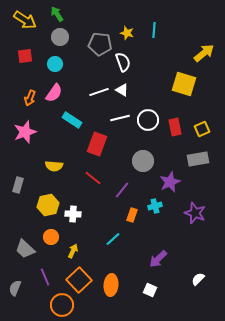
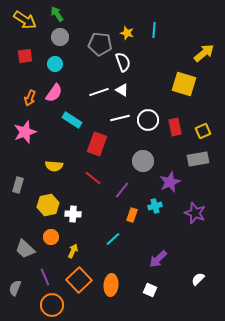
yellow square at (202, 129): moved 1 px right, 2 px down
orange circle at (62, 305): moved 10 px left
